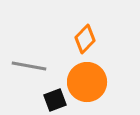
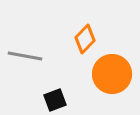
gray line: moved 4 px left, 10 px up
orange circle: moved 25 px right, 8 px up
